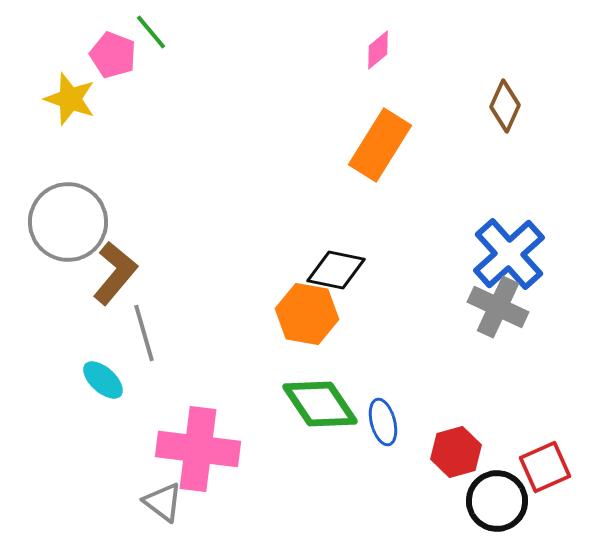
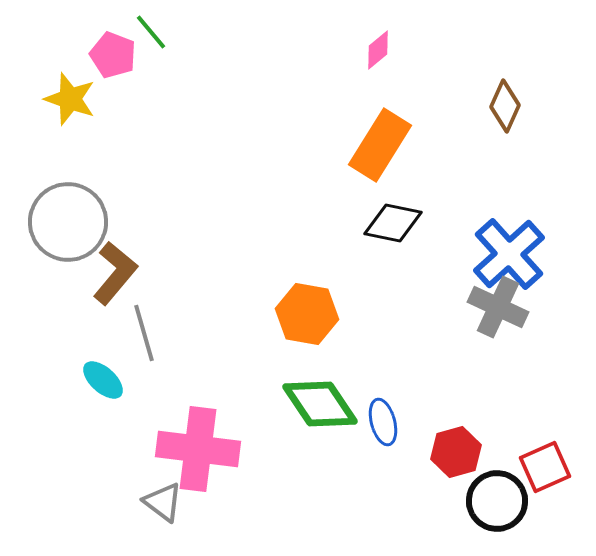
black diamond: moved 57 px right, 47 px up
